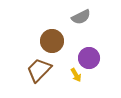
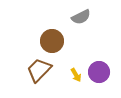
purple circle: moved 10 px right, 14 px down
